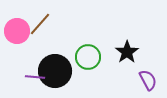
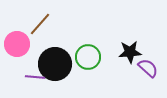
pink circle: moved 13 px down
black star: moved 3 px right; rotated 30 degrees clockwise
black circle: moved 7 px up
purple semicircle: moved 12 px up; rotated 20 degrees counterclockwise
